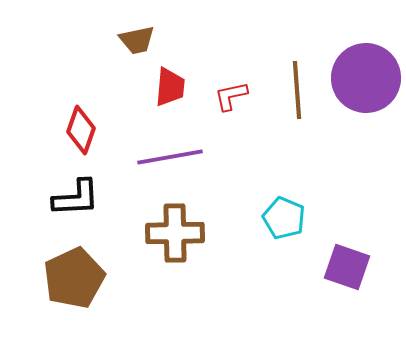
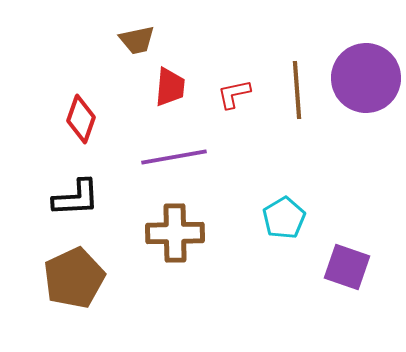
red L-shape: moved 3 px right, 2 px up
red diamond: moved 11 px up
purple line: moved 4 px right
cyan pentagon: rotated 18 degrees clockwise
